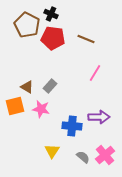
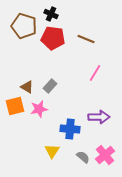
brown pentagon: moved 3 px left, 1 px down; rotated 10 degrees counterclockwise
pink star: moved 2 px left; rotated 24 degrees counterclockwise
blue cross: moved 2 px left, 3 px down
